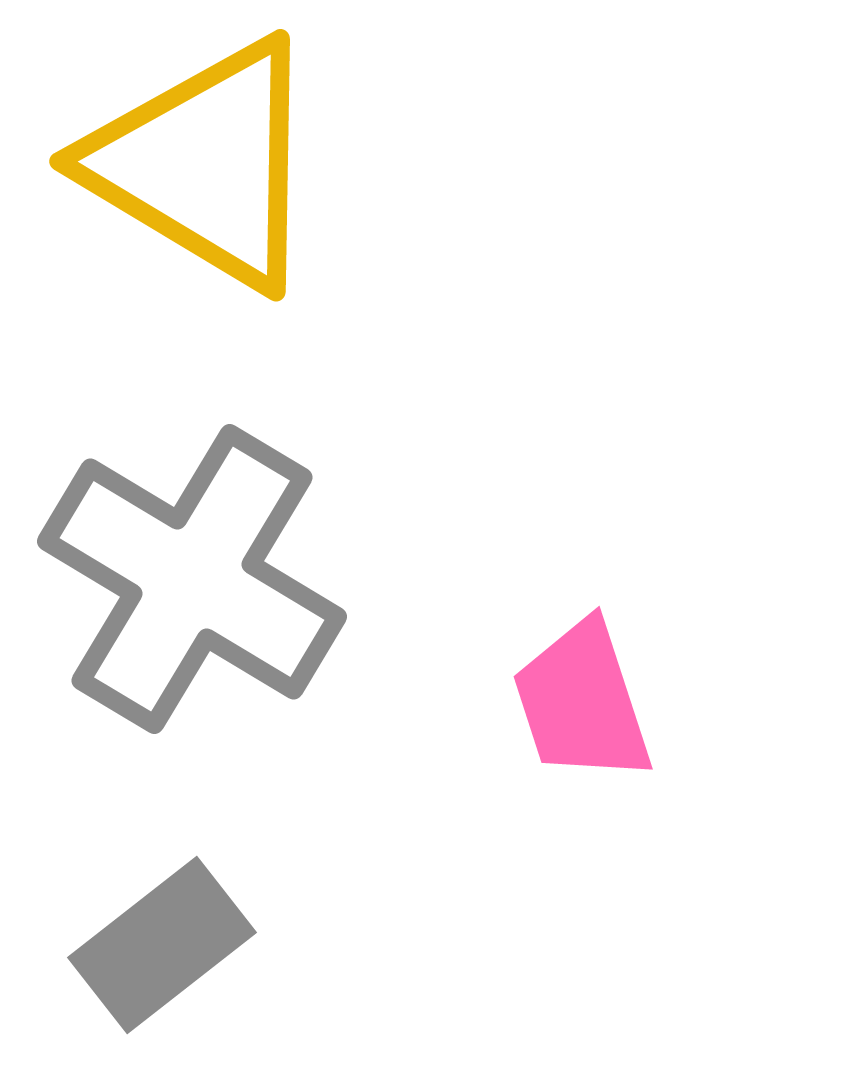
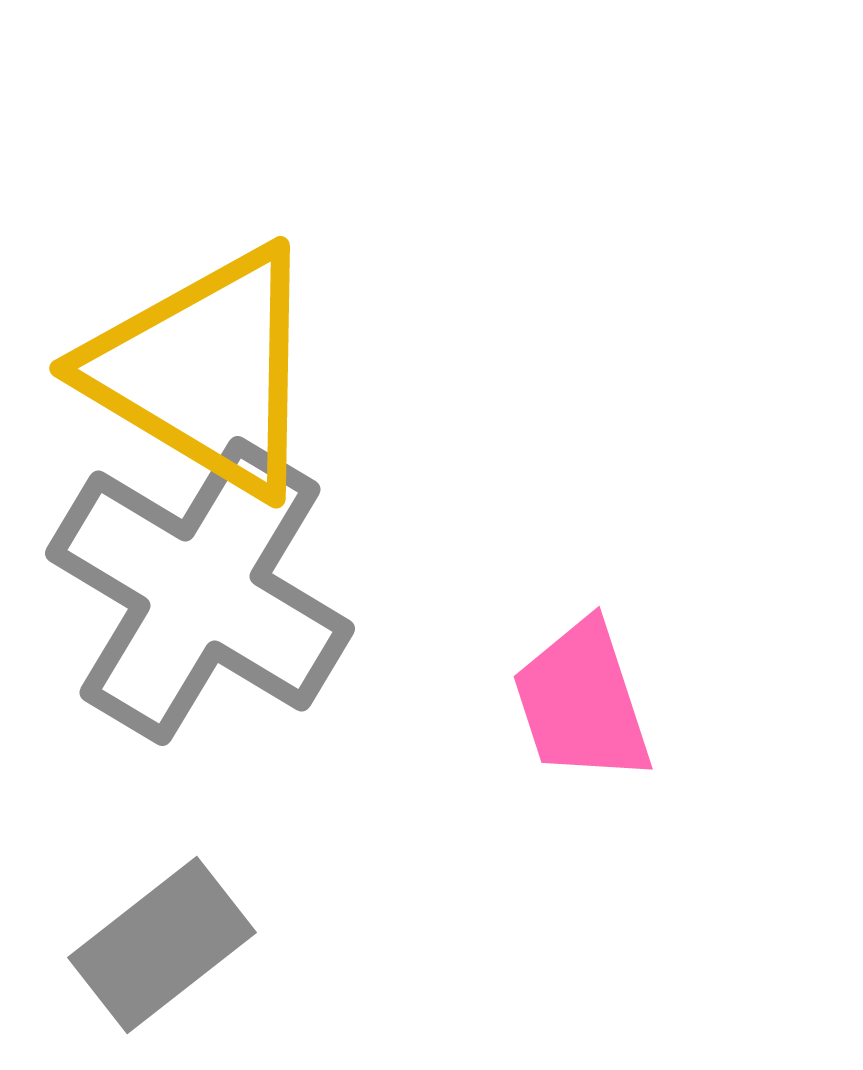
yellow triangle: moved 207 px down
gray cross: moved 8 px right, 12 px down
